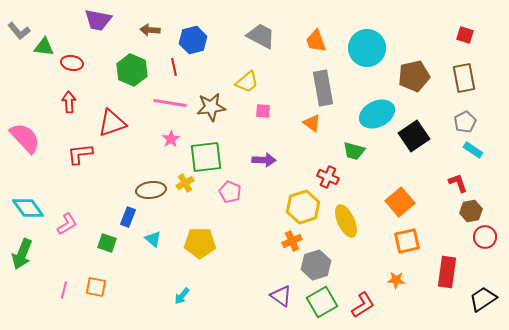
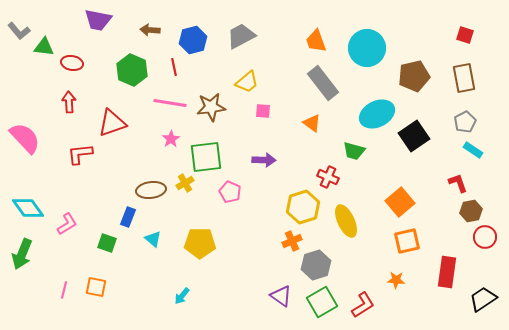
gray trapezoid at (261, 36): moved 20 px left; rotated 56 degrees counterclockwise
gray rectangle at (323, 88): moved 5 px up; rotated 28 degrees counterclockwise
